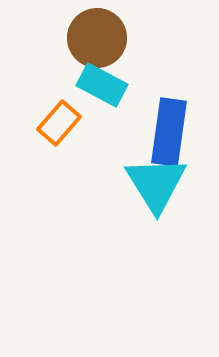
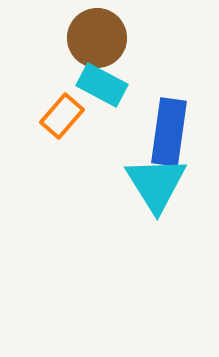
orange rectangle: moved 3 px right, 7 px up
